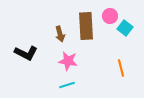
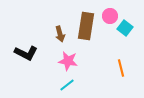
brown rectangle: rotated 12 degrees clockwise
cyan line: rotated 21 degrees counterclockwise
